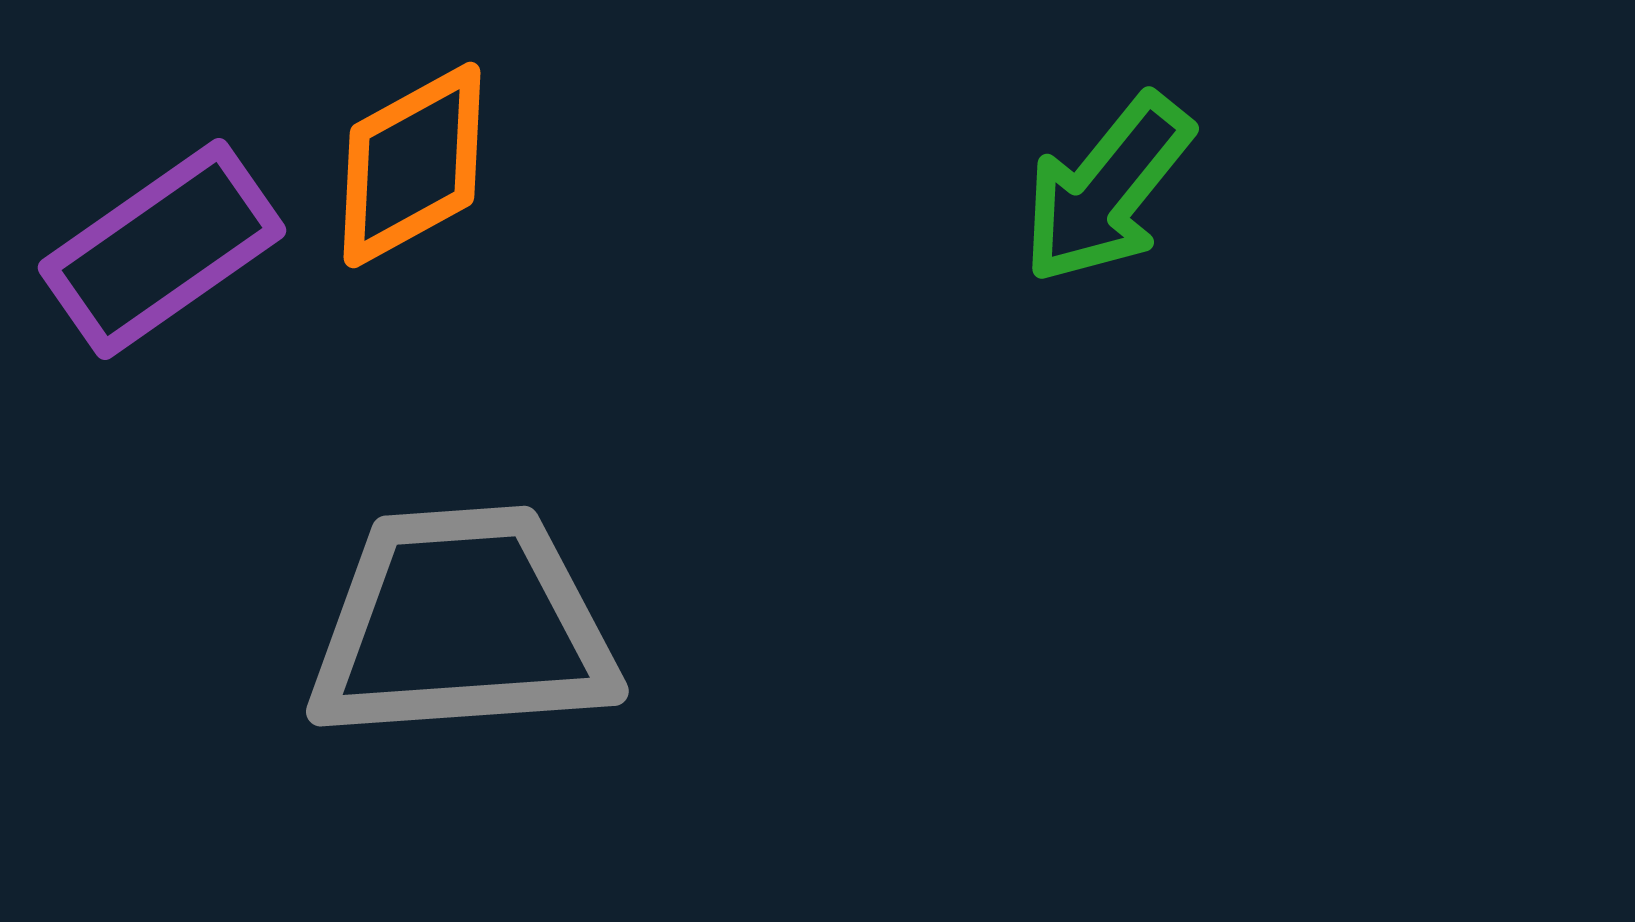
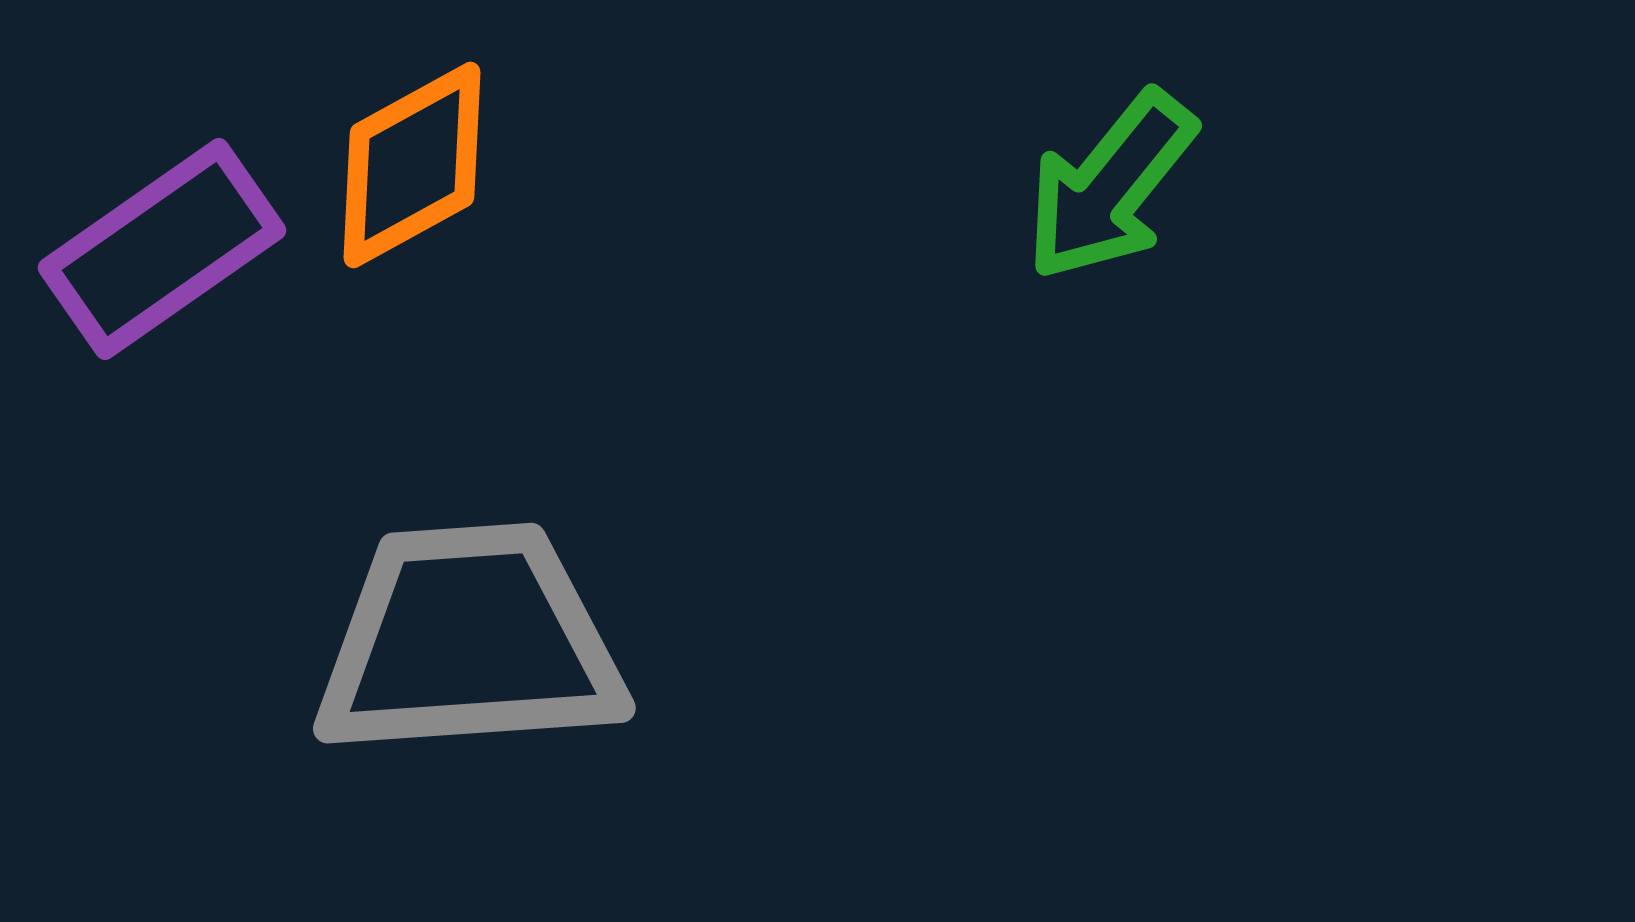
green arrow: moved 3 px right, 3 px up
gray trapezoid: moved 7 px right, 17 px down
